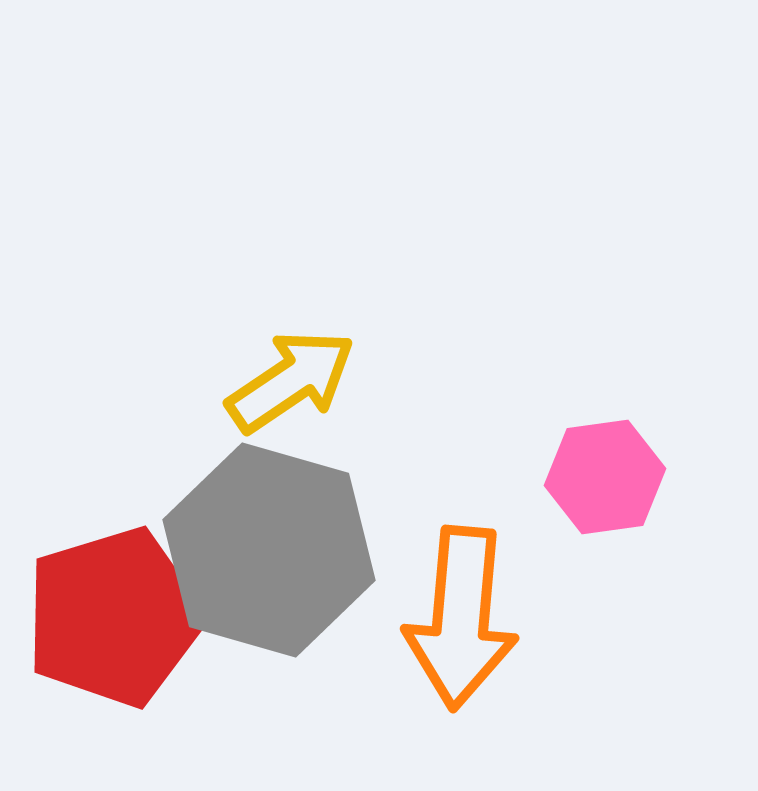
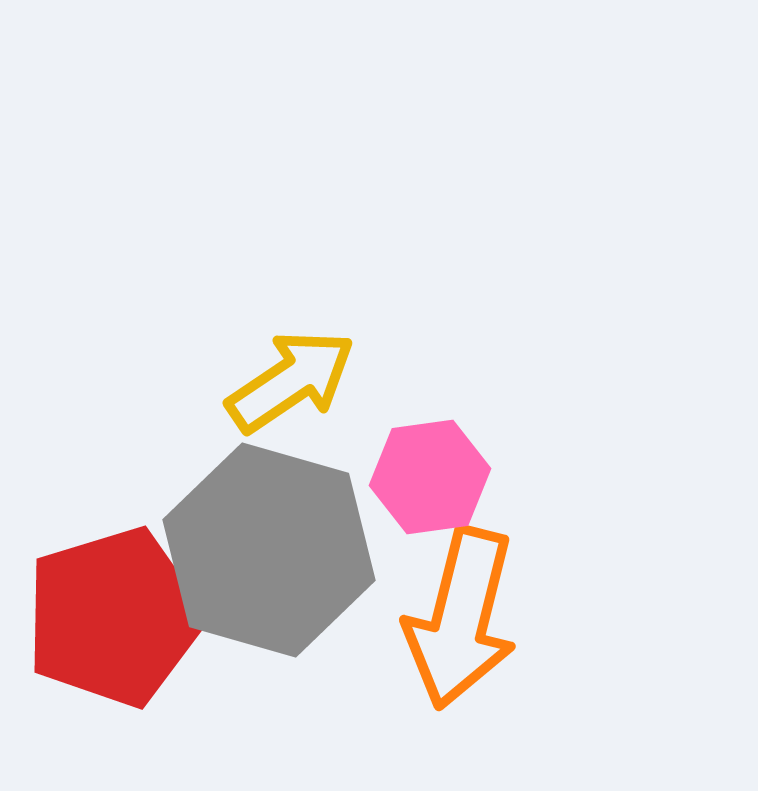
pink hexagon: moved 175 px left
orange arrow: rotated 9 degrees clockwise
